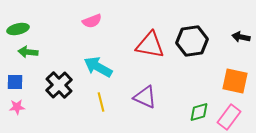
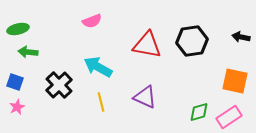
red triangle: moved 3 px left
blue square: rotated 18 degrees clockwise
pink star: rotated 21 degrees counterclockwise
pink rectangle: rotated 20 degrees clockwise
